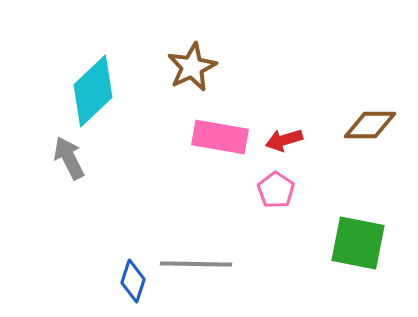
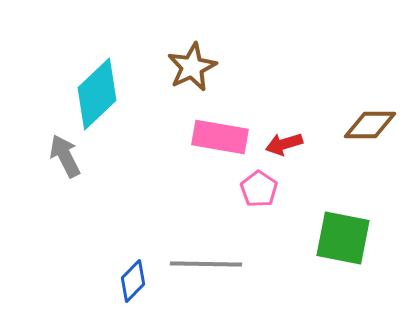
cyan diamond: moved 4 px right, 3 px down
red arrow: moved 4 px down
gray arrow: moved 4 px left, 2 px up
pink pentagon: moved 17 px left, 1 px up
green square: moved 15 px left, 5 px up
gray line: moved 10 px right
blue diamond: rotated 27 degrees clockwise
